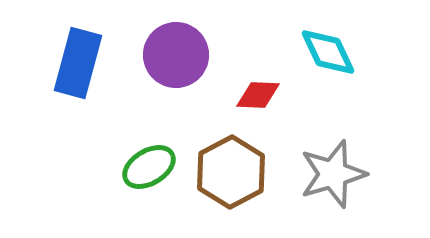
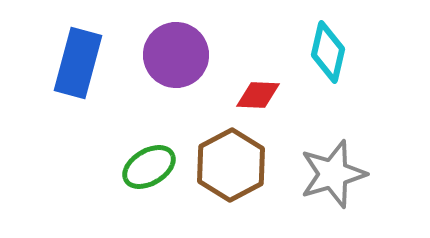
cyan diamond: rotated 38 degrees clockwise
brown hexagon: moved 7 px up
